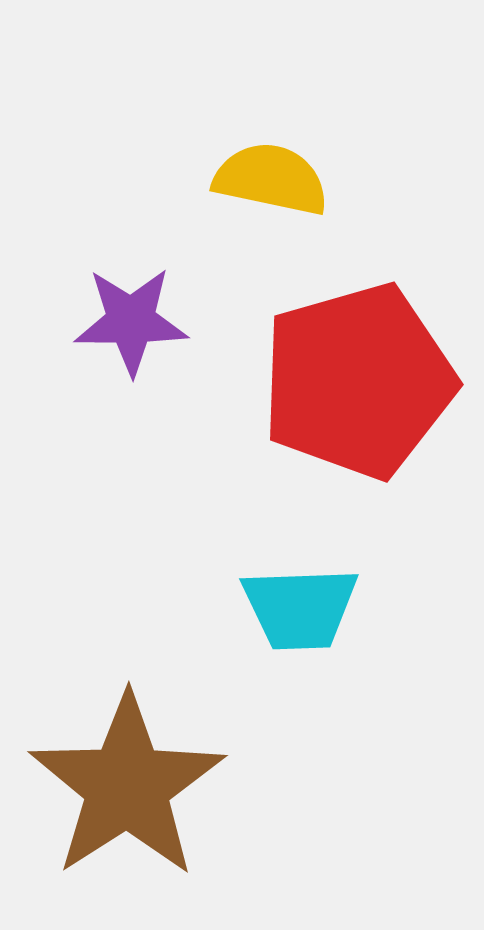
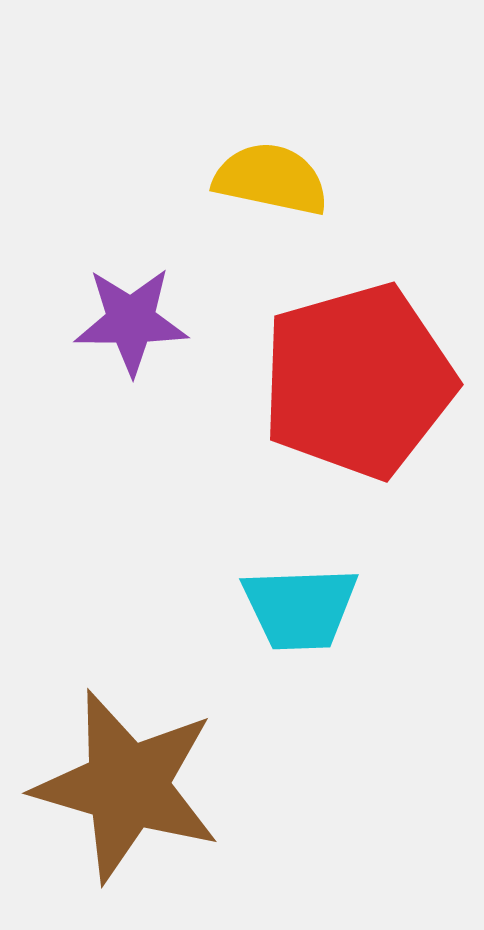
brown star: rotated 23 degrees counterclockwise
